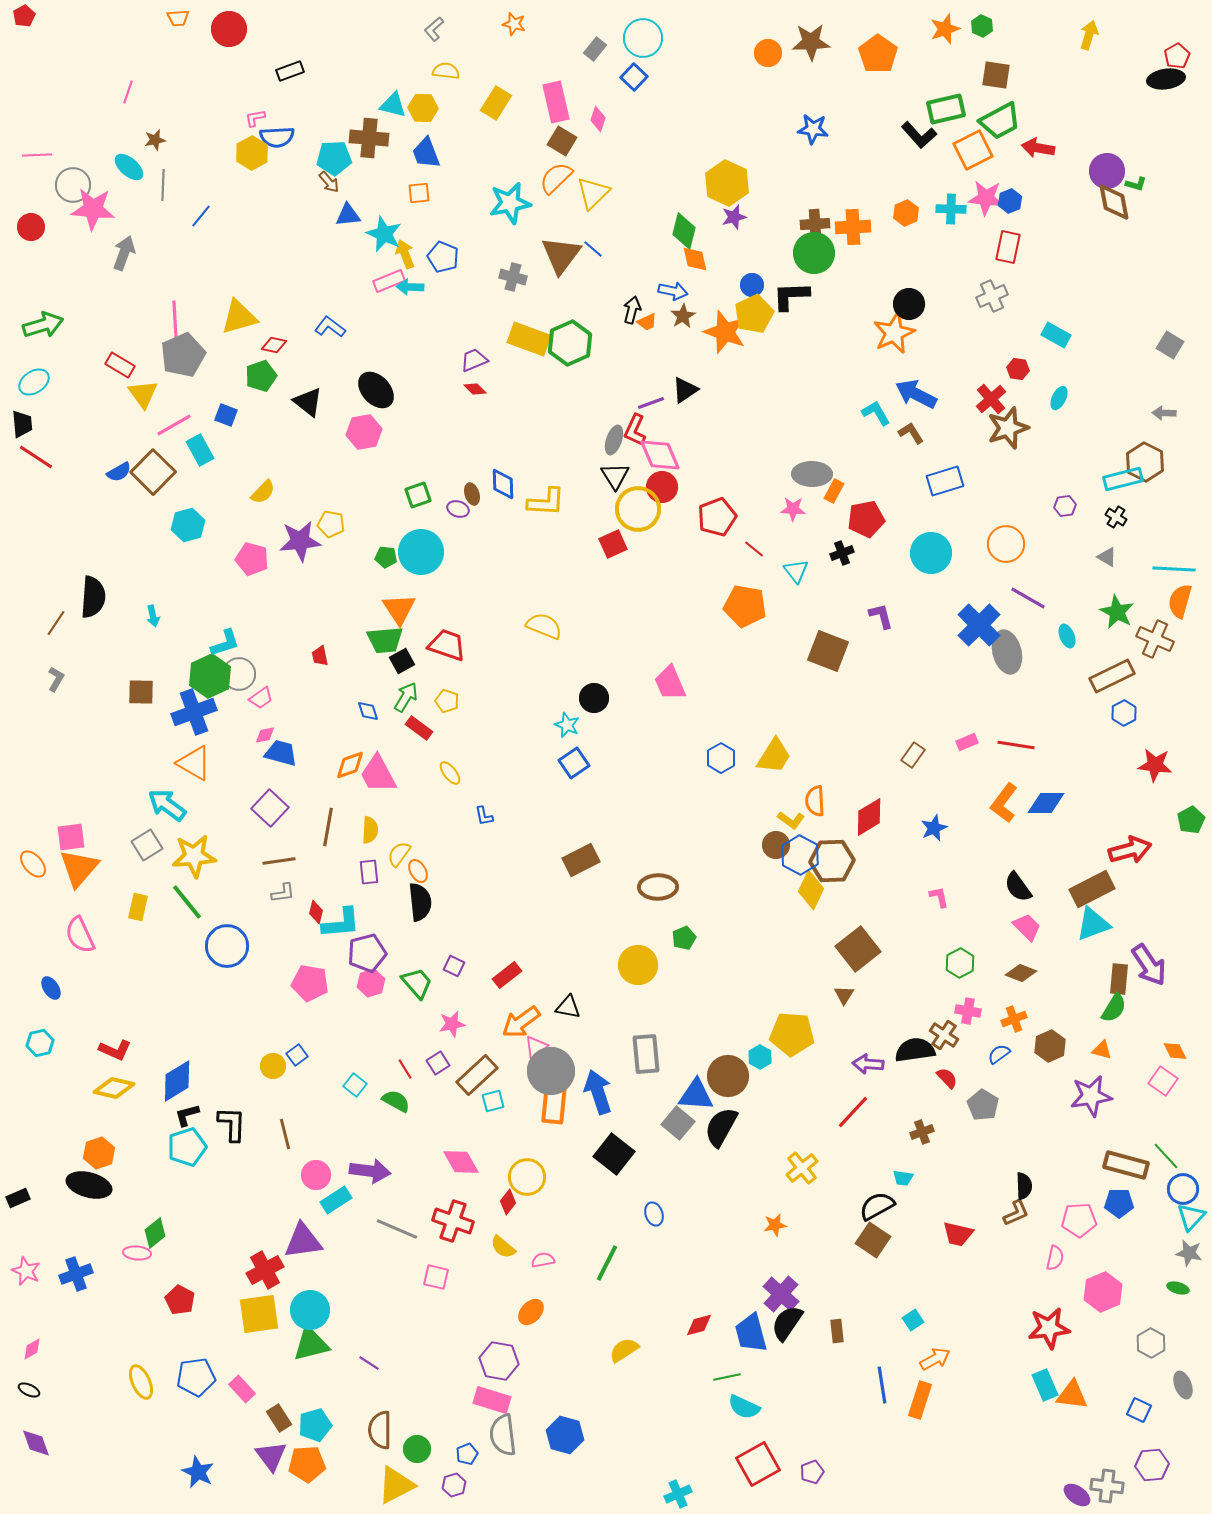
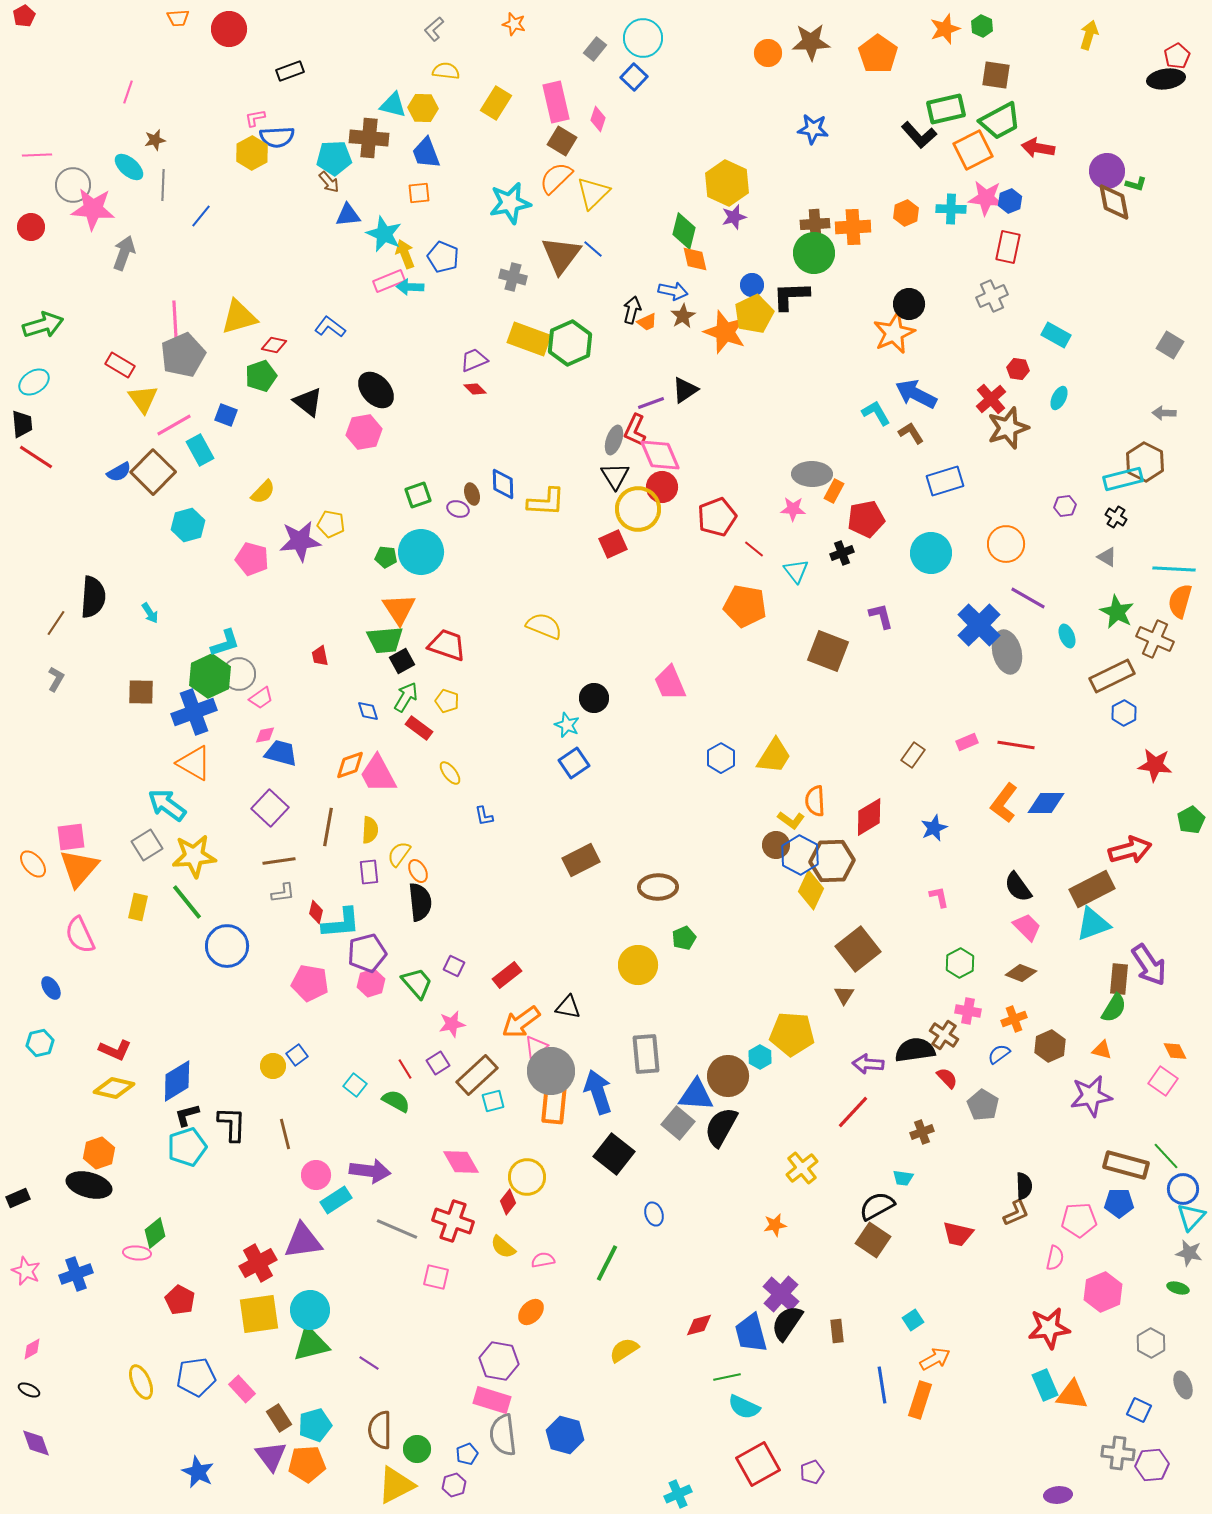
yellow triangle at (143, 394): moved 5 px down
cyan arrow at (153, 616): moved 3 px left, 3 px up; rotated 20 degrees counterclockwise
red cross at (265, 1270): moved 7 px left, 7 px up
gray cross at (1107, 1486): moved 11 px right, 33 px up
purple ellipse at (1077, 1495): moved 19 px left; rotated 40 degrees counterclockwise
